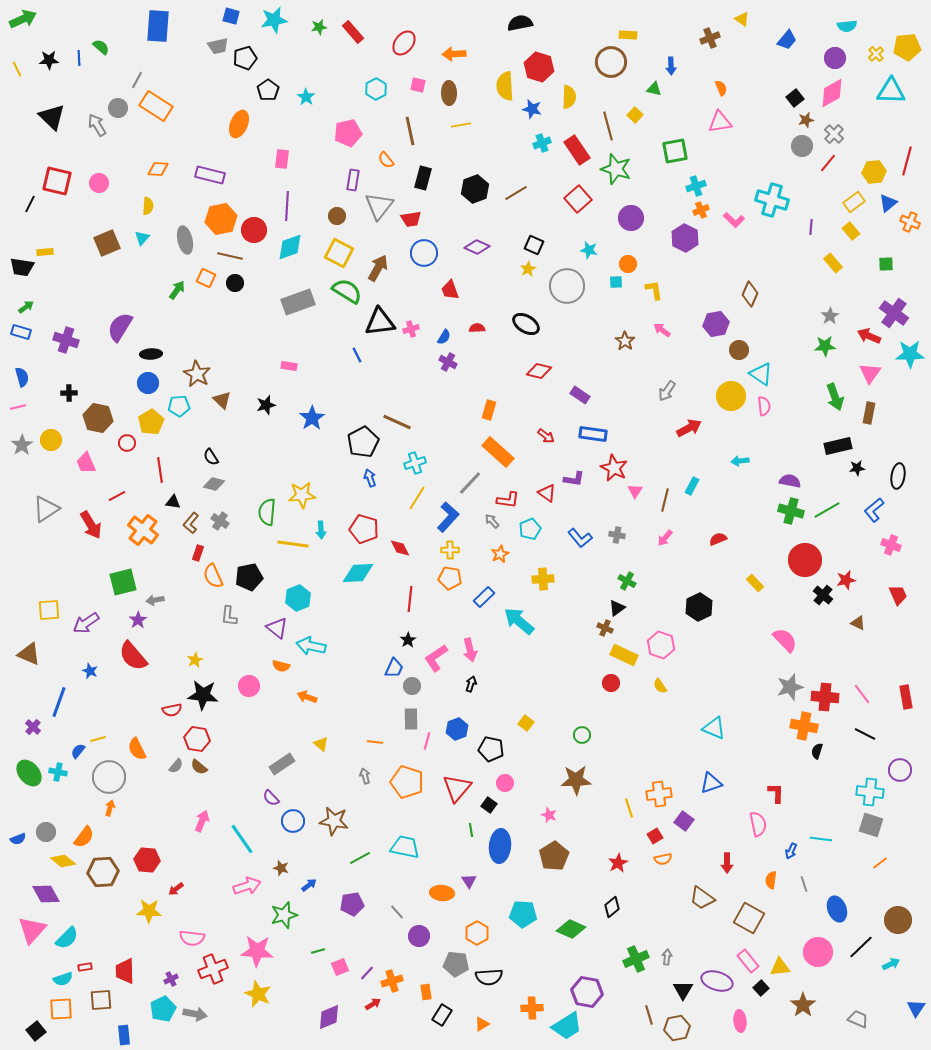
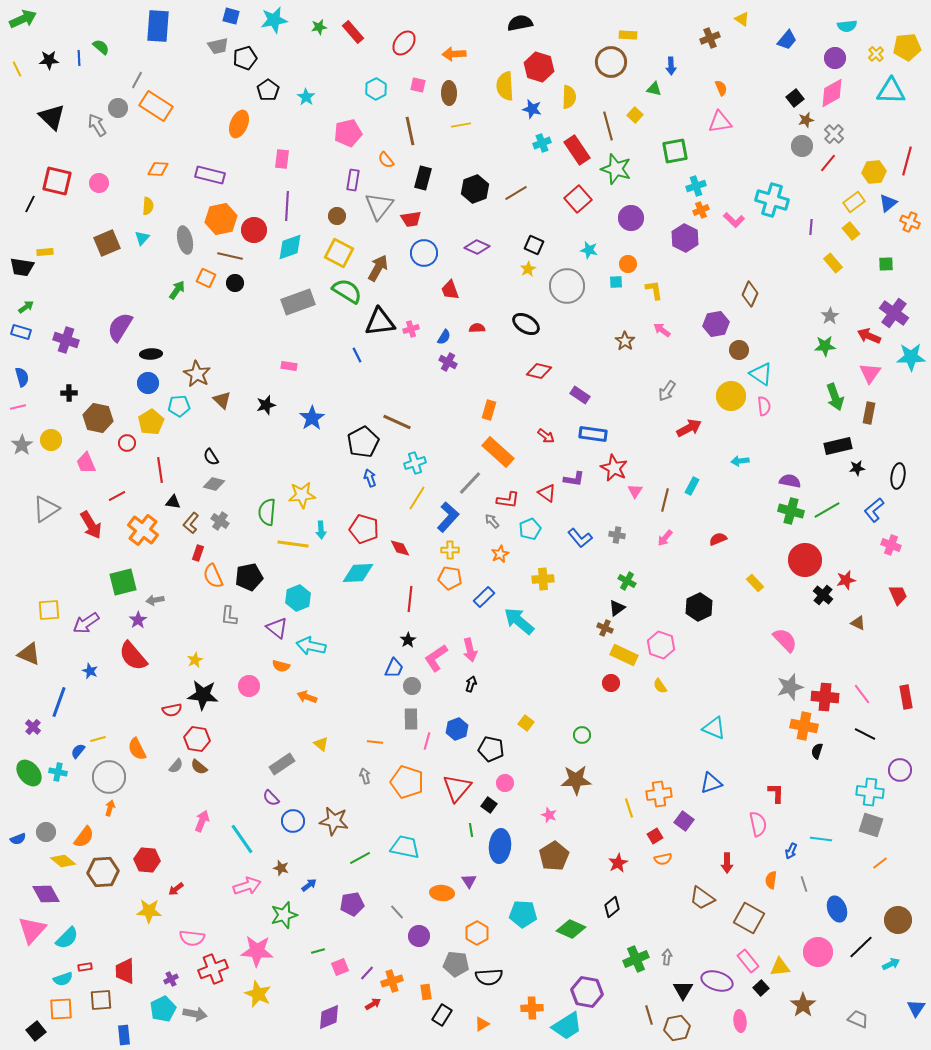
cyan star at (910, 354): moved 1 px right, 3 px down
